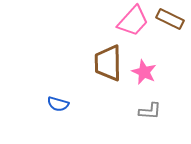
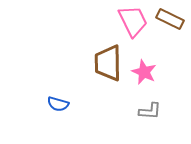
pink trapezoid: rotated 68 degrees counterclockwise
